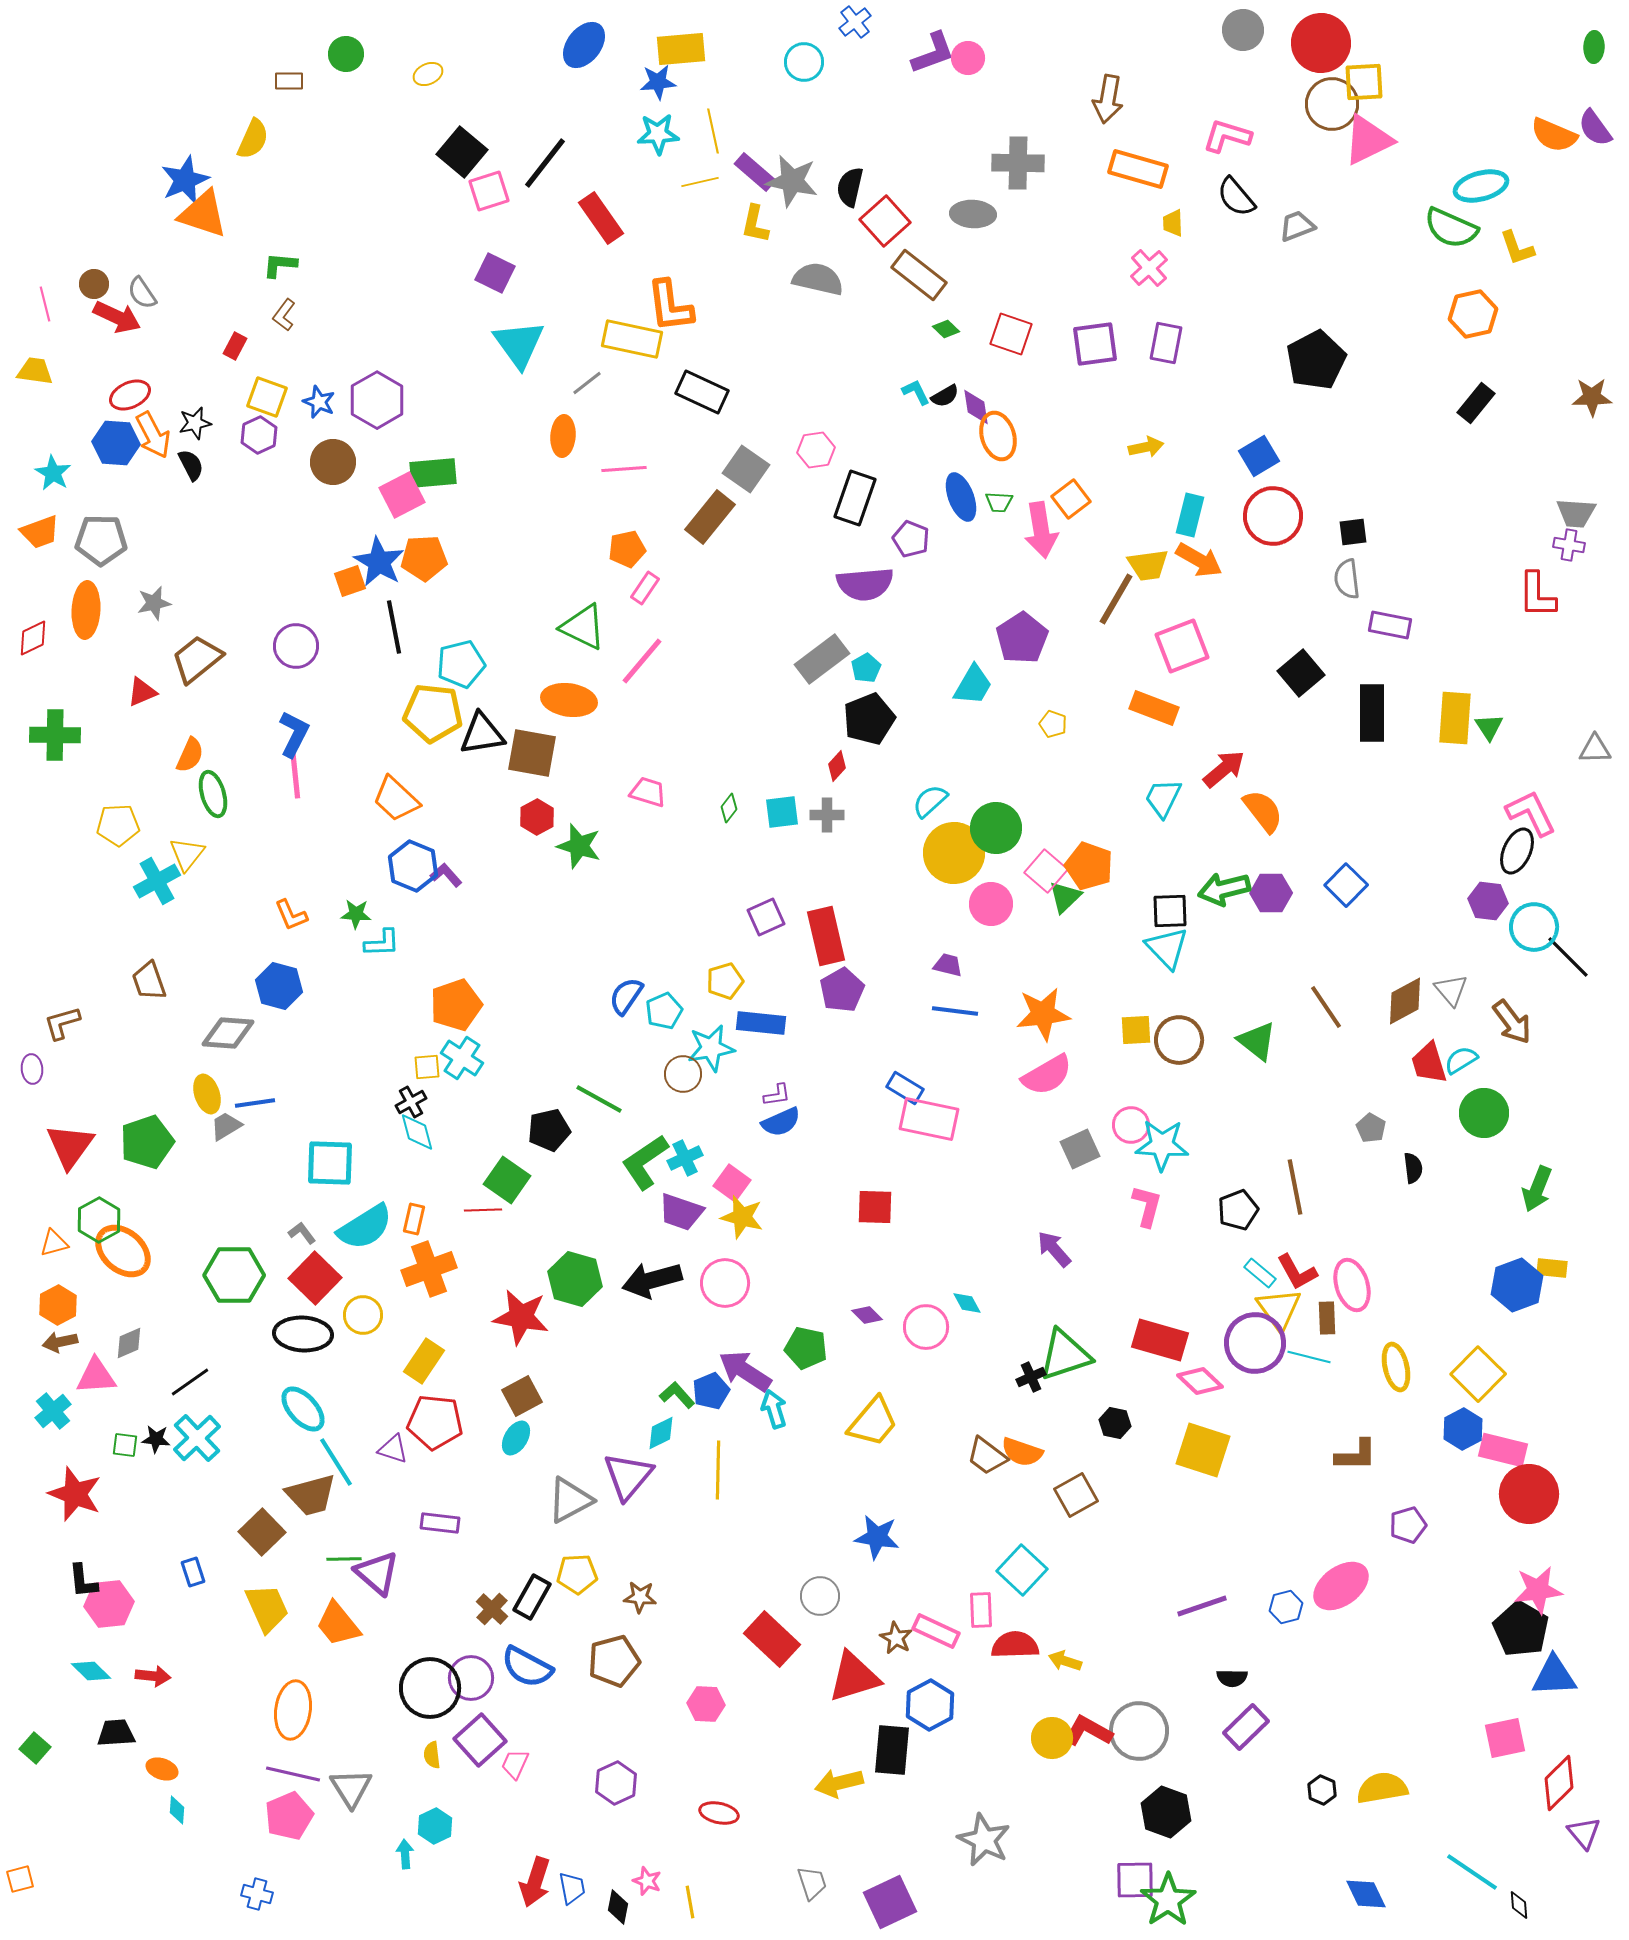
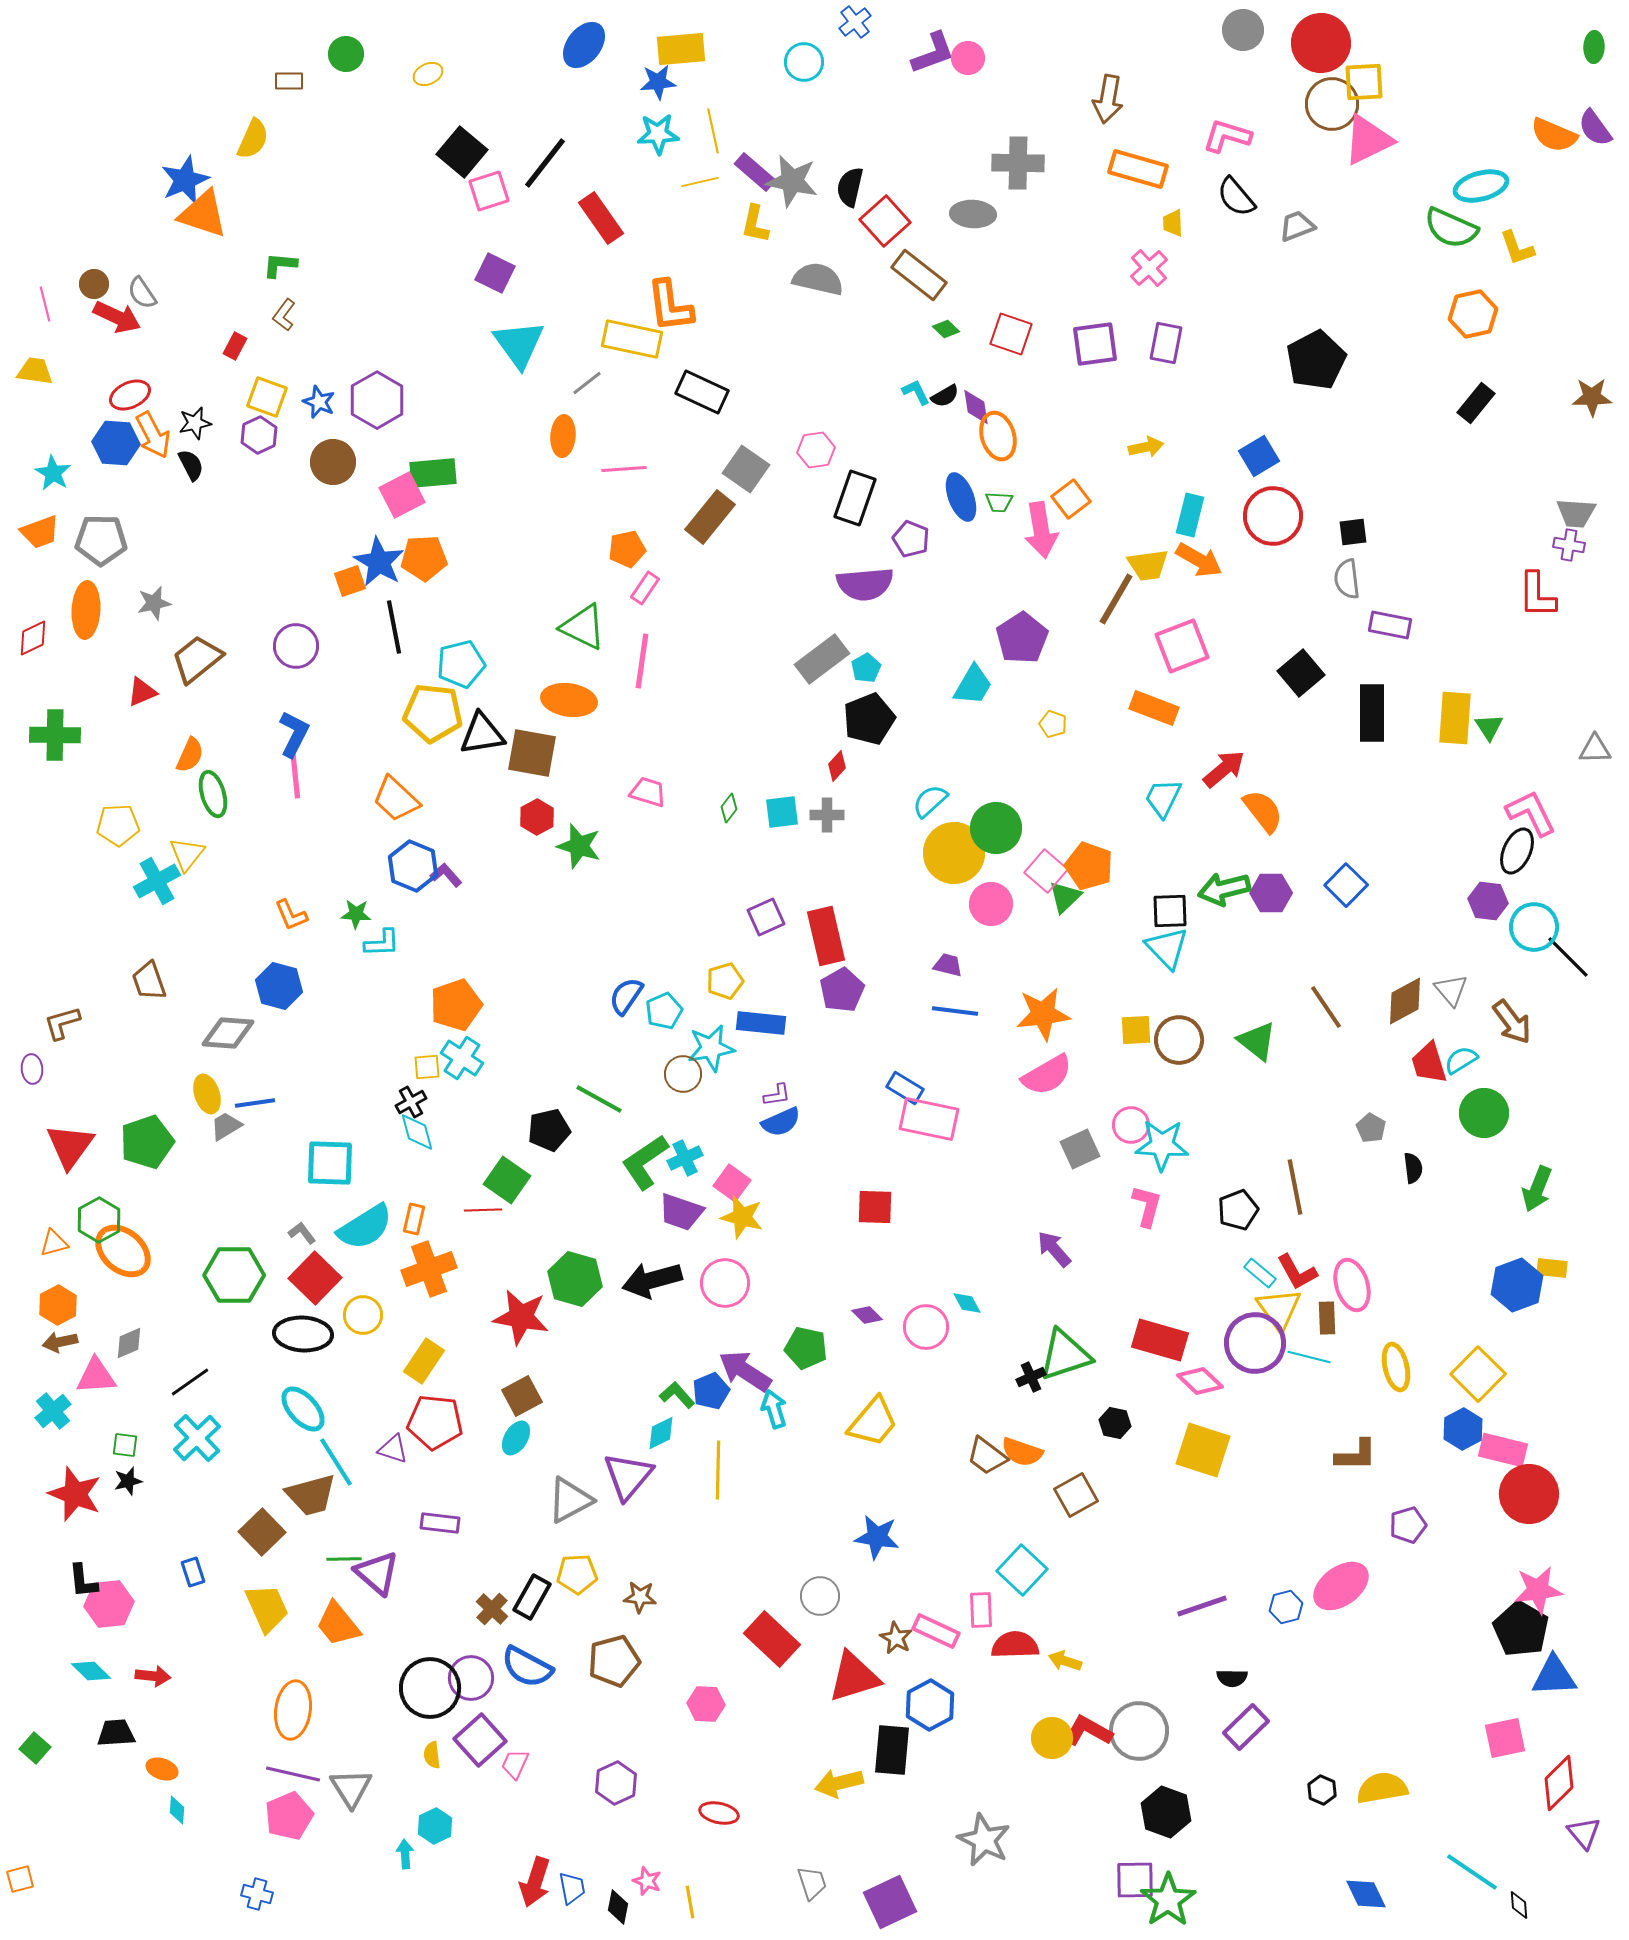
pink line at (642, 661): rotated 32 degrees counterclockwise
black star at (156, 1439): moved 28 px left, 42 px down; rotated 20 degrees counterclockwise
